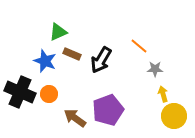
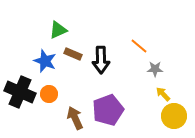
green triangle: moved 2 px up
brown rectangle: moved 1 px right
black arrow: rotated 32 degrees counterclockwise
yellow arrow: rotated 28 degrees counterclockwise
brown arrow: rotated 30 degrees clockwise
